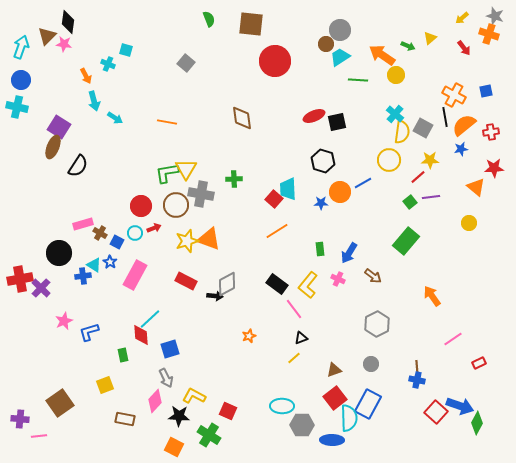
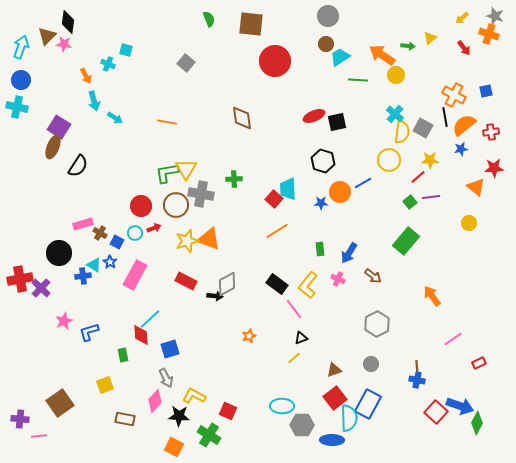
gray circle at (340, 30): moved 12 px left, 14 px up
green arrow at (408, 46): rotated 16 degrees counterclockwise
